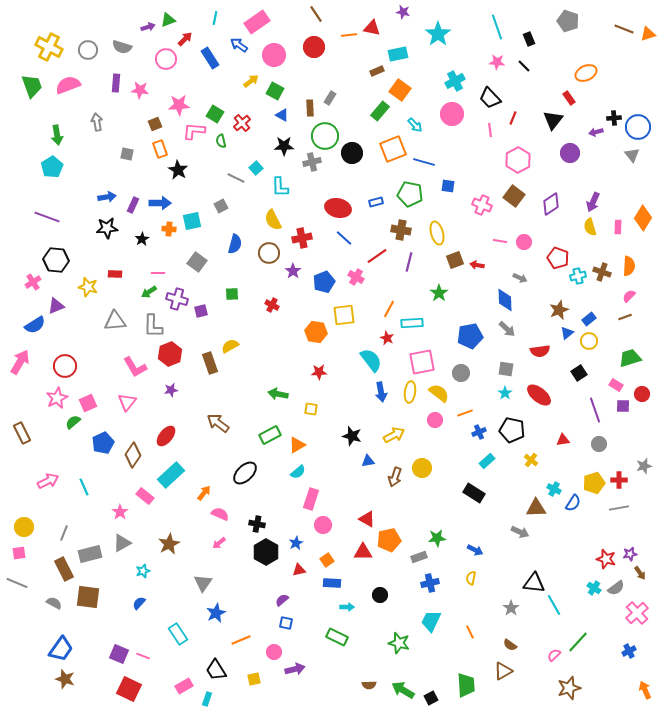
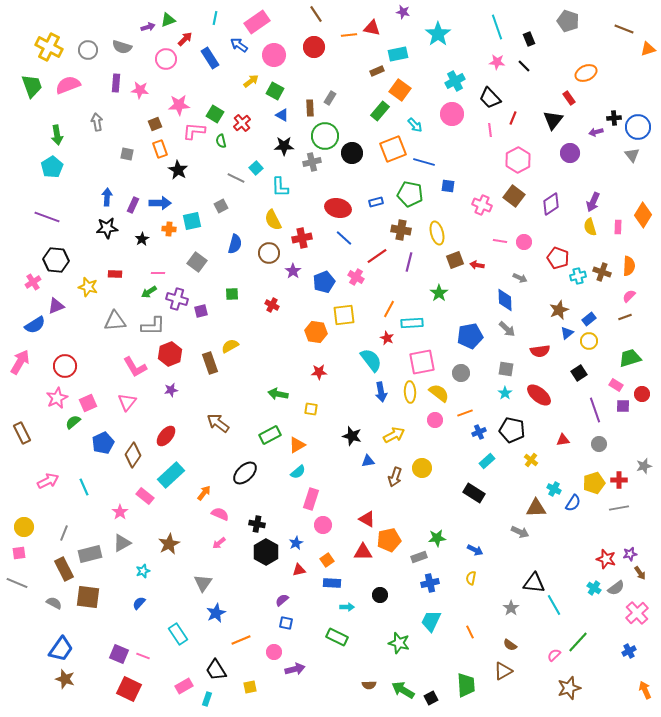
orange triangle at (648, 34): moved 15 px down
blue arrow at (107, 197): rotated 78 degrees counterclockwise
orange diamond at (643, 218): moved 3 px up
gray L-shape at (153, 326): rotated 90 degrees counterclockwise
yellow ellipse at (410, 392): rotated 10 degrees counterclockwise
yellow square at (254, 679): moved 4 px left, 8 px down
